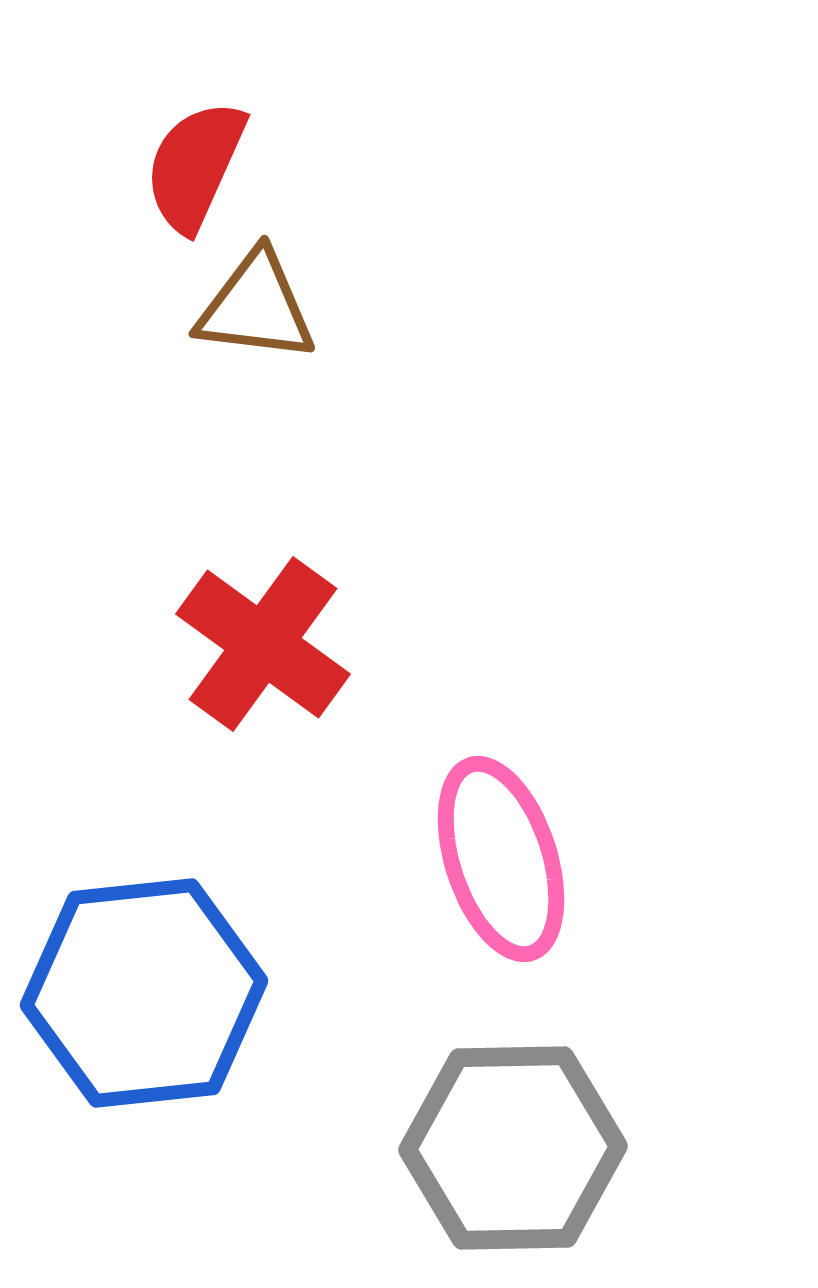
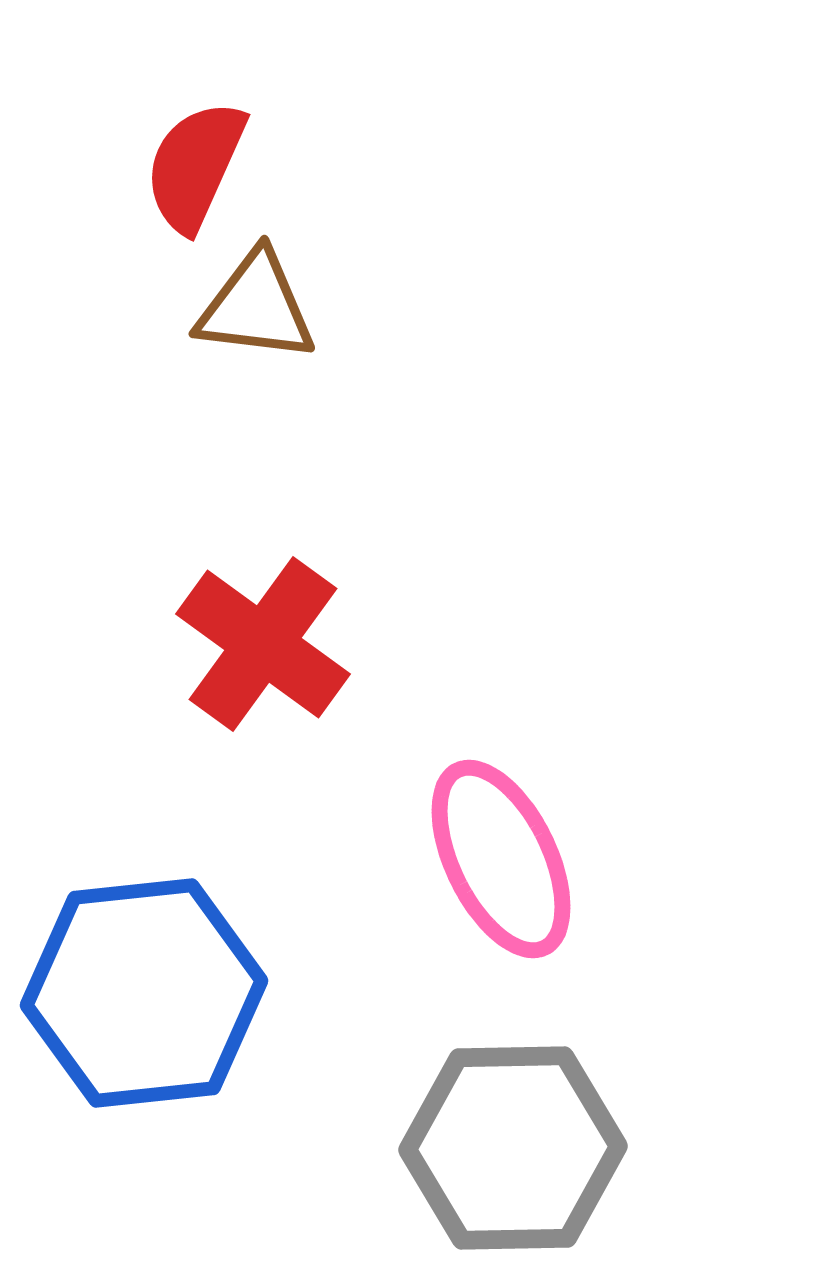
pink ellipse: rotated 8 degrees counterclockwise
